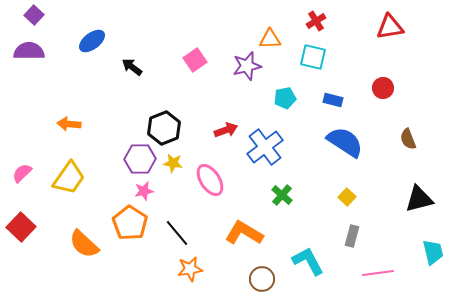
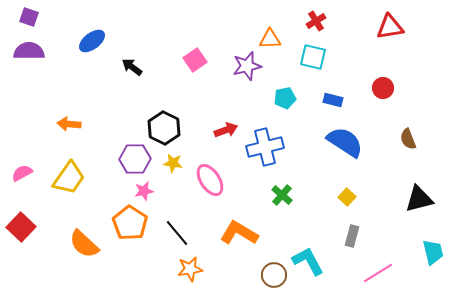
purple square: moved 5 px left, 2 px down; rotated 24 degrees counterclockwise
black hexagon: rotated 12 degrees counterclockwise
blue cross: rotated 24 degrees clockwise
purple hexagon: moved 5 px left
pink semicircle: rotated 15 degrees clockwise
orange L-shape: moved 5 px left
pink line: rotated 24 degrees counterclockwise
brown circle: moved 12 px right, 4 px up
